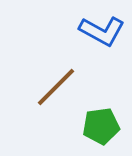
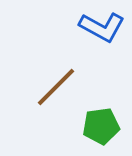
blue L-shape: moved 4 px up
